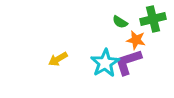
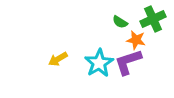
green cross: rotated 10 degrees counterclockwise
cyan star: moved 6 px left
